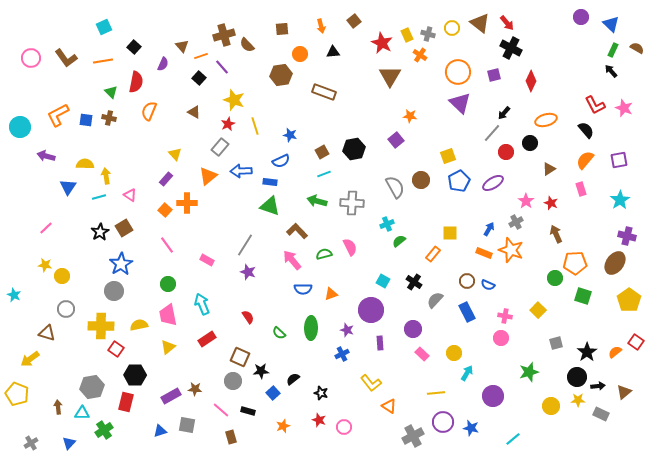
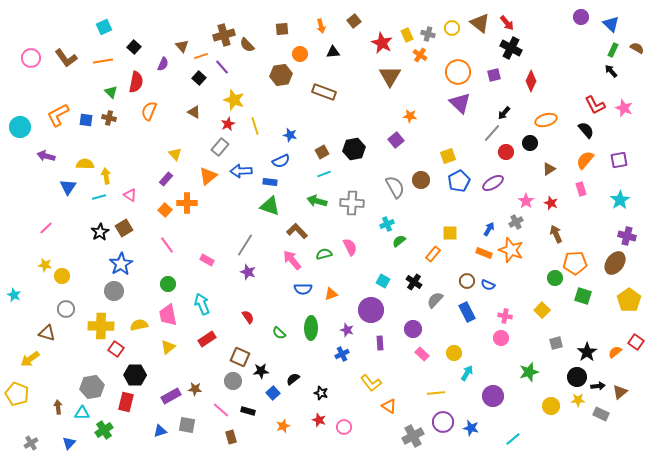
yellow square at (538, 310): moved 4 px right
brown triangle at (624, 392): moved 4 px left
